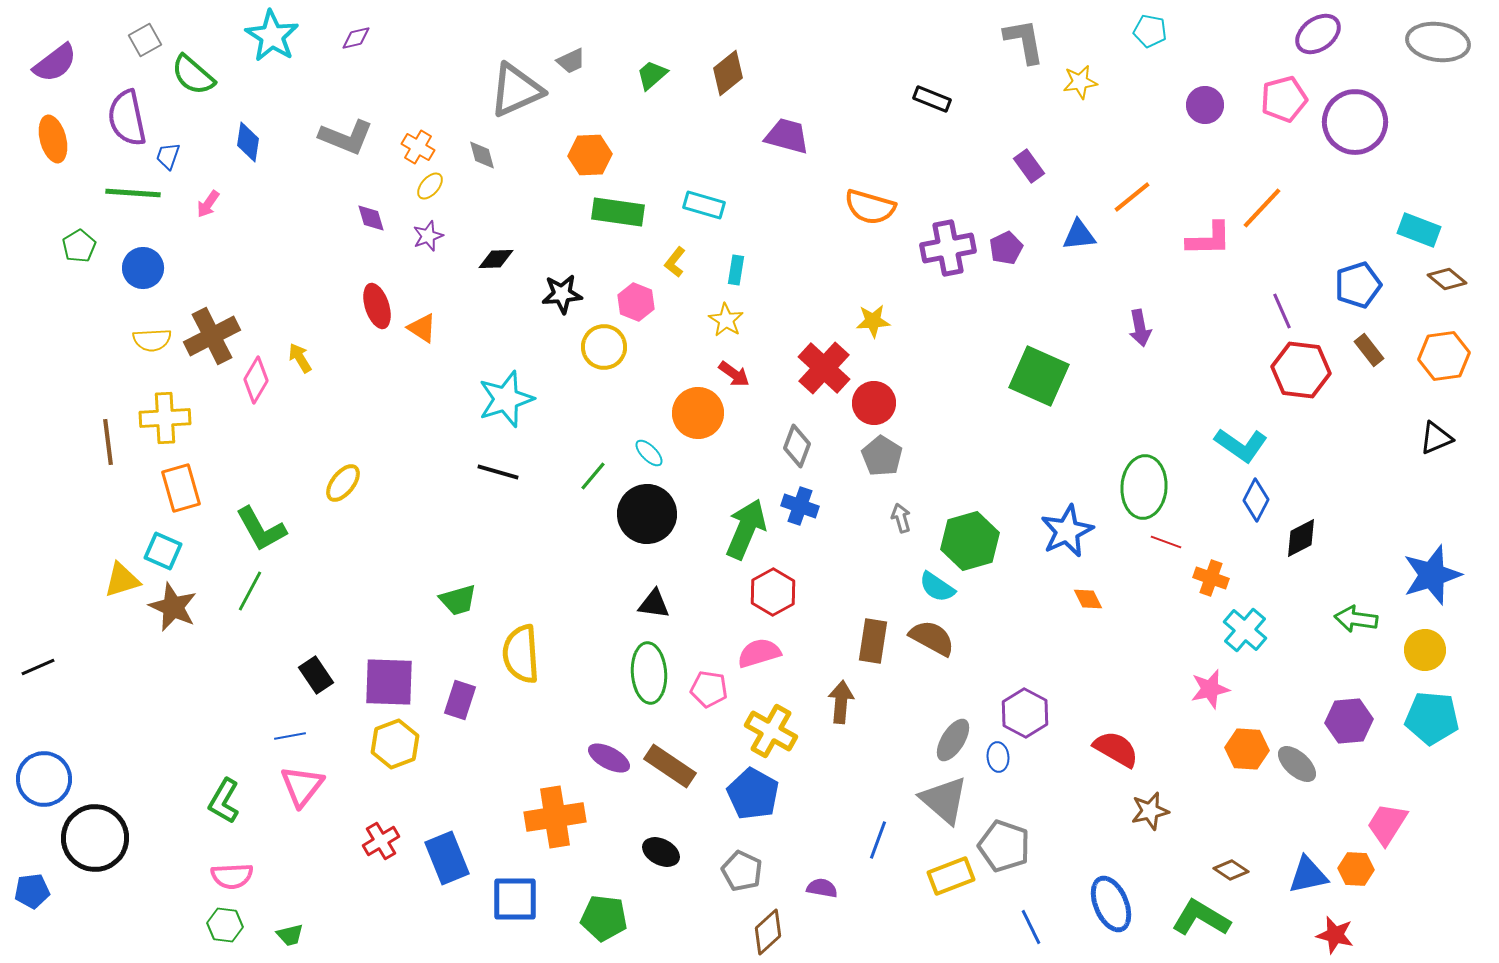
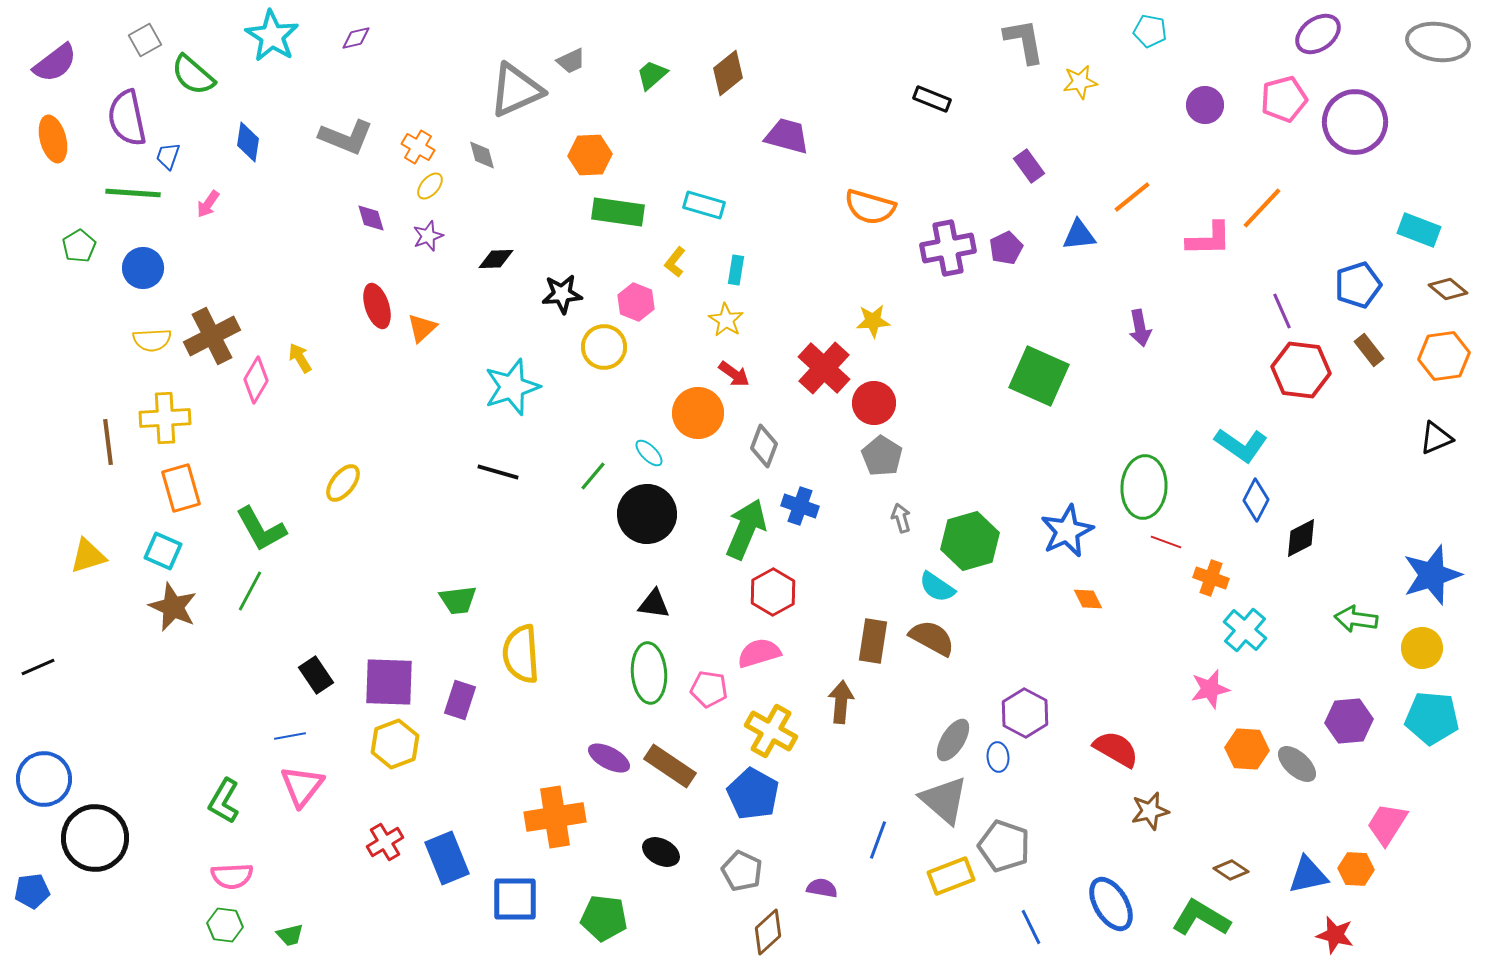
brown diamond at (1447, 279): moved 1 px right, 10 px down
orange triangle at (422, 328): rotated 44 degrees clockwise
cyan star at (506, 399): moved 6 px right, 12 px up
gray diamond at (797, 446): moved 33 px left
yellow triangle at (122, 580): moved 34 px left, 24 px up
green trapezoid at (458, 600): rotated 9 degrees clockwise
yellow circle at (1425, 650): moved 3 px left, 2 px up
red cross at (381, 841): moved 4 px right, 1 px down
blue ellipse at (1111, 904): rotated 8 degrees counterclockwise
